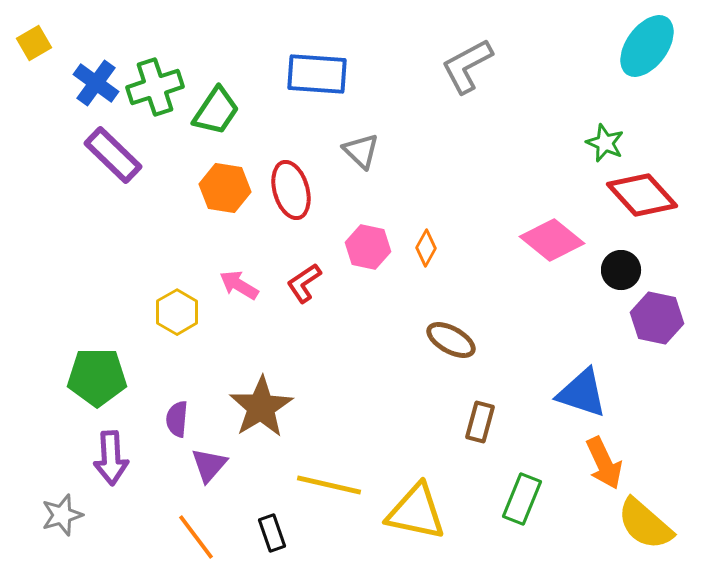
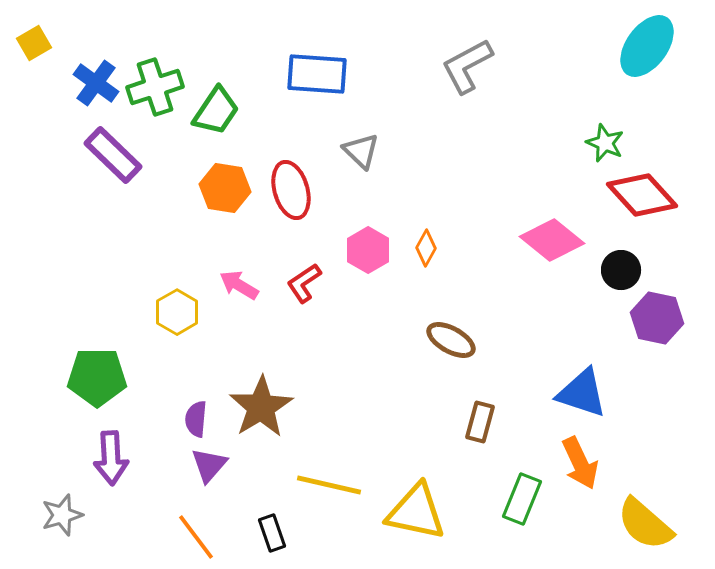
pink hexagon: moved 3 px down; rotated 18 degrees clockwise
purple semicircle: moved 19 px right
orange arrow: moved 24 px left
